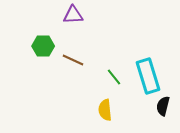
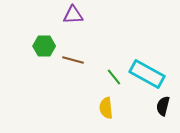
green hexagon: moved 1 px right
brown line: rotated 10 degrees counterclockwise
cyan rectangle: moved 1 px left, 2 px up; rotated 44 degrees counterclockwise
yellow semicircle: moved 1 px right, 2 px up
